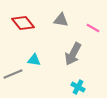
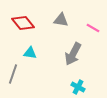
cyan triangle: moved 4 px left, 7 px up
gray line: rotated 48 degrees counterclockwise
